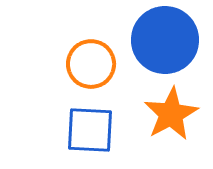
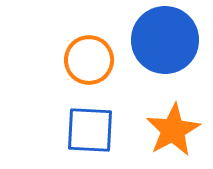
orange circle: moved 2 px left, 4 px up
orange star: moved 2 px right, 16 px down
